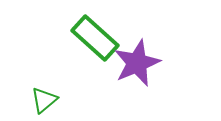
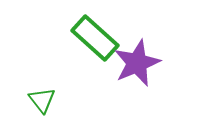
green triangle: moved 2 px left; rotated 28 degrees counterclockwise
